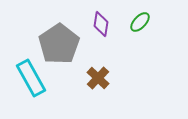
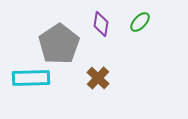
cyan rectangle: rotated 63 degrees counterclockwise
